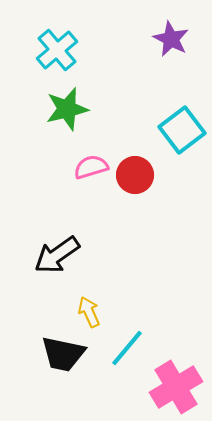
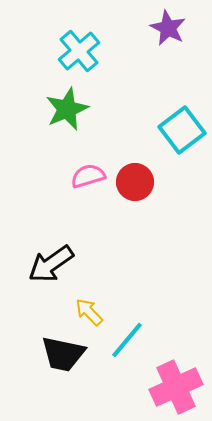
purple star: moved 3 px left, 11 px up
cyan cross: moved 22 px right, 1 px down
green star: rotated 9 degrees counterclockwise
pink semicircle: moved 3 px left, 9 px down
red circle: moved 7 px down
black arrow: moved 6 px left, 9 px down
yellow arrow: rotated 20 degrees counterclockwise
cyan line: moved 8 px up
pink cross: rotated 6 degrees clockwise
